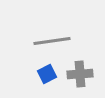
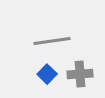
blue square: rotated 18 degrees counterclockwise
